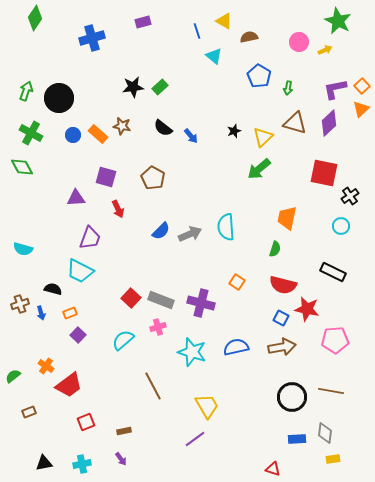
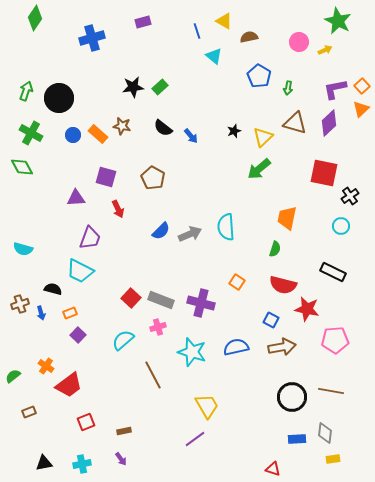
blue square at (281, 318): moved 10 px left, 2 px down
brown line at (153, 386): moved 11 px up
